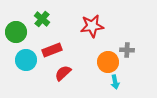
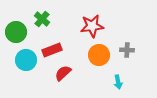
orange circle: moved 9 px left, 7 px up
cyan arrow: moved 3 px right
